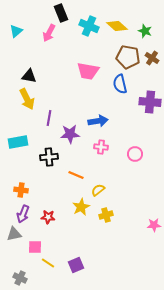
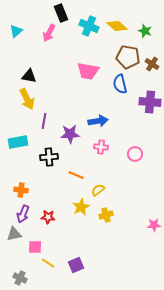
brown cross: moved 6 px down
purple line: moved 5 px left, 3 px down
